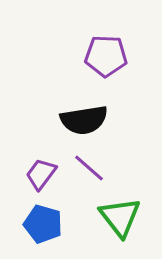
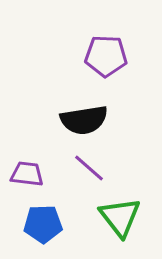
purple trapezoid: moved 14 px left; rotated 60 degrees clockwise
blue pentagon: rotated 18 degrees counterclockwise
